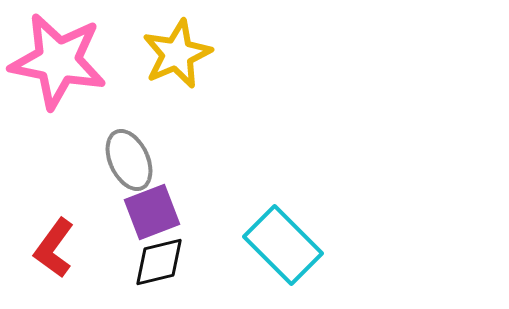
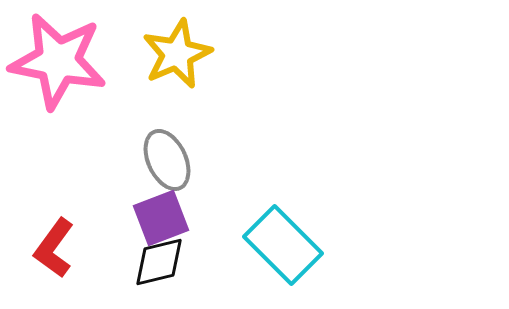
gray ellipse: moved 38 px right
purple square: moved 9 px right, 6 px down
